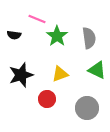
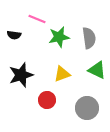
green star: moved 2 px right, 1 px down; rotated 25 degrees clockwise
yellow triangle: moved 2 px right
red circle: moved 1 px down
